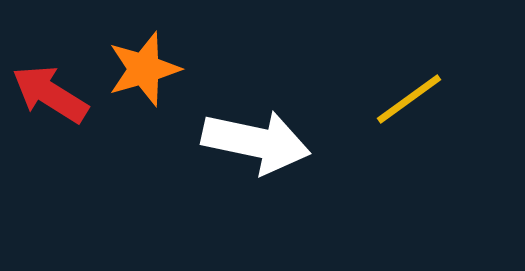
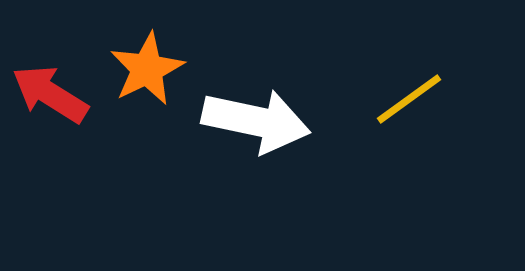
orange star: moved 3 px right; rotated 10 degrees counterclockwise
white arrow: moved 21 px up
